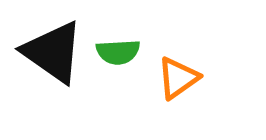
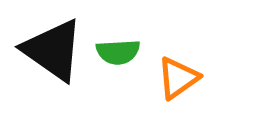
black triangle: moved 2 px up
